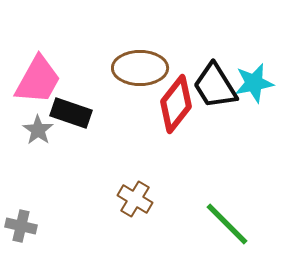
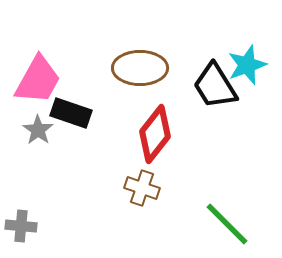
cyan star: moved 7 px left, 18 px up; rotated 9 degrees counterclockwise
red diamond: moved 21 px left, 30 px down
brown cross: moved 7 px right, 11 px up; rotated 12 degrees counterclockwise
gray cross: rotated 8 degrees counterclockwise
